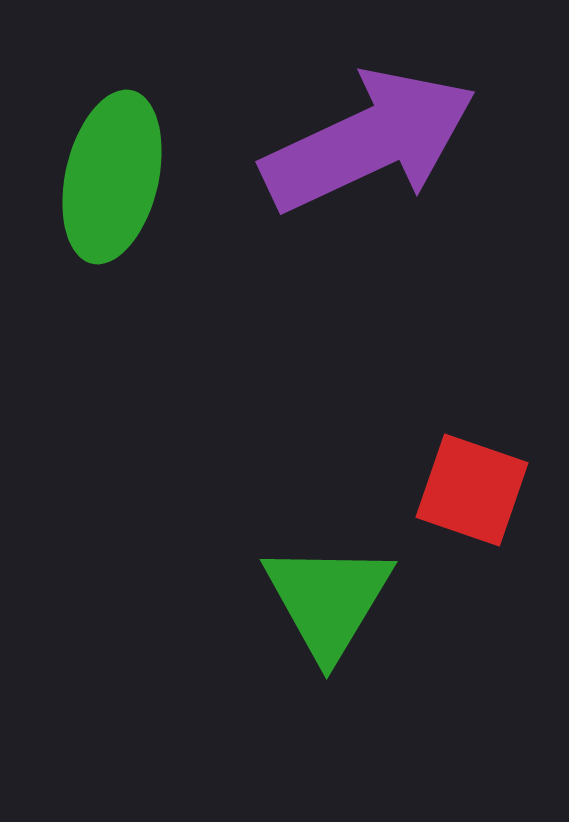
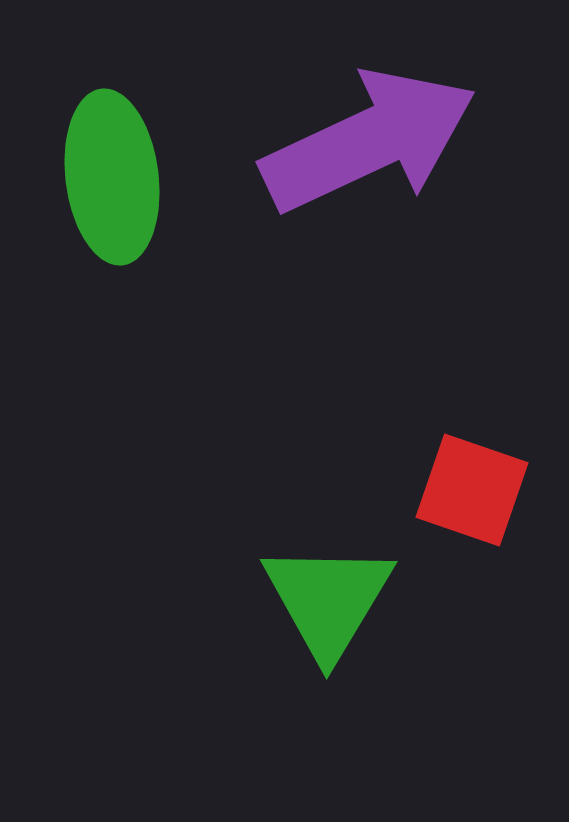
green ellipse: rotated 20 degrees counterclockwise
